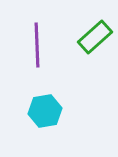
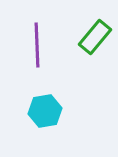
green rectangle: rotated 8 degrees counterclockwise
